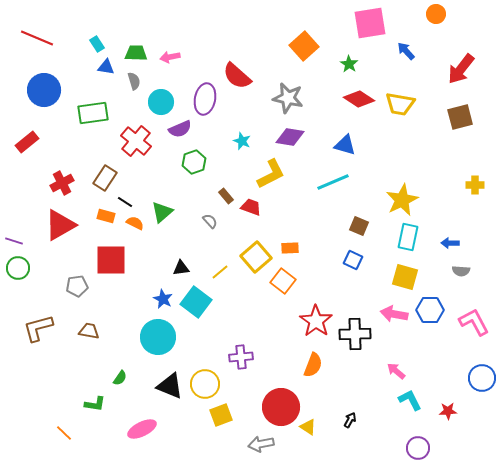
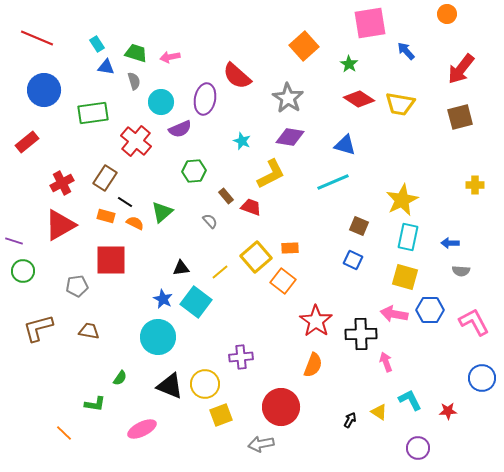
orange circle at (436, 14): moved 11 px right
green trapezoid at (136, 53): rotated 15 degrees clockwise
gray star at (288, 98): rotated 20 degrees clockwise
green hexagon at (194, 162): moved 9 px down; rotated 15 degrees clockwise
green circle at (18, 268): moved 5 px right, 3 px down
black cross at (355, 334): moved 6 px right
pink arrow at (396, 371): moved 10 px left, 9 px up; rotated 30 degrees clockwise
yellow triangle at (308, 427): moved 71 px right, 15 px up
